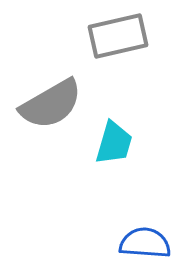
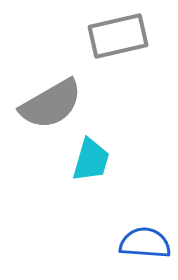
cyan trapezoid: moved 23 px left, 17 px down
